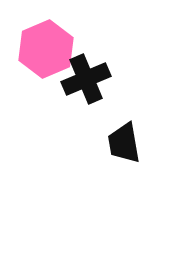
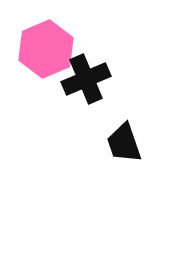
black trapezoid: rotated 9 degrees counterclockwise
